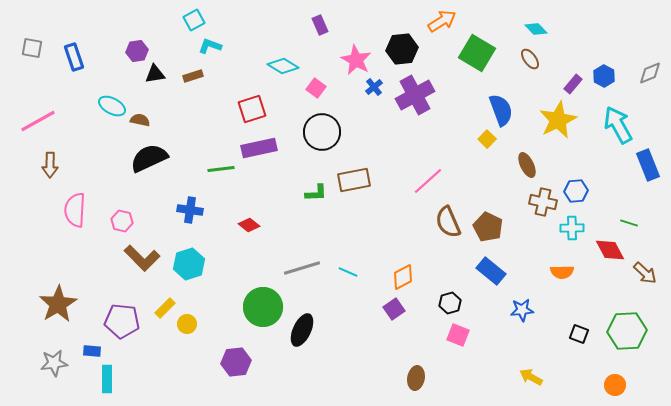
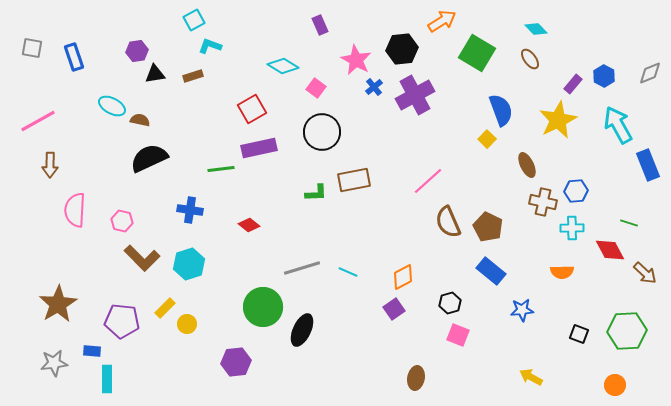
red square at (252, 109): rotated 12 degrees counterclockwise
